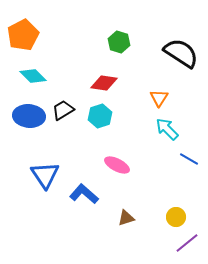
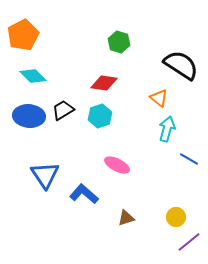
black semicircle: moved 12 px down
orange triangle: rotated 24 degrees counterclockwise
cyan arrow: rotated 60 degrees clockwise
purple line: moved 2 px right, 1 px up
